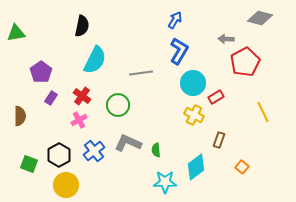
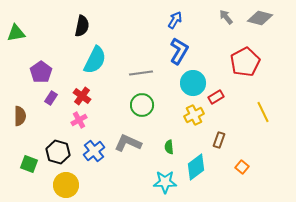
gray arrow: moved 22 px up; rotated 49 degrees clockwise
green circle: moved 24 px right
yellow cross: rotated 36 degrees clockwise
green semicircle: moved 13 px right, 3 px up
black hexagon: moved 1 px left, 3 px up; rotated 15 degrees counterclockwise
